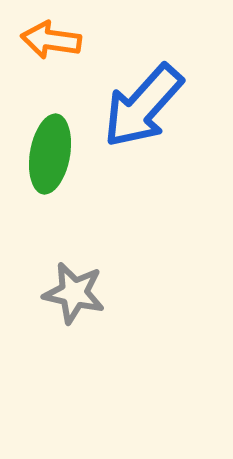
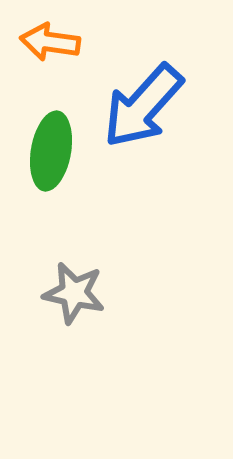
orange arrow: moved 1 px left, 2 px down
green ellipse: moved 1 px right, 3 px up
